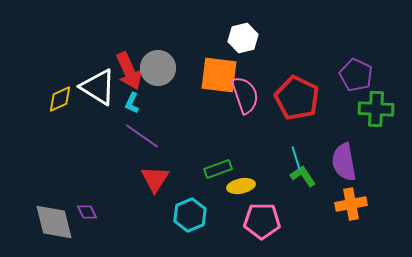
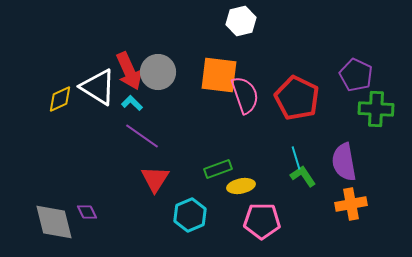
white hexagon: moved 2 px left, 17 px up
gray circle: moved 4 px down
cyan L-shape: rotated 110 degrees clockwise
